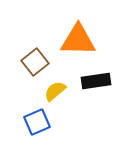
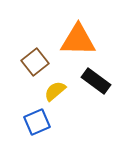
black rectangle: rotated 44 degrees clockwise
